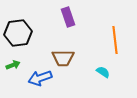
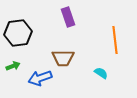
green arrow: moved 1 px down
cyan semicircle: moved 2 px left, 1 px down
